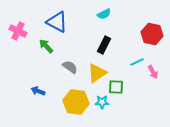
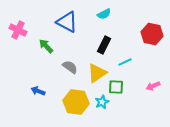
blue triangle: moved 10 px right
pink cross: moved 1 px up
cyan line: moved 12 px left
pink arrow: moved 14 px down; rotated 96 degrees clockwise
cyan star: rotated 24 degrees counterclockwise
